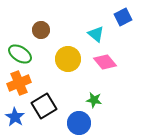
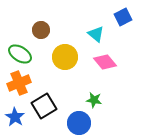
yellow circle: moved 3 px left, 2 px up
